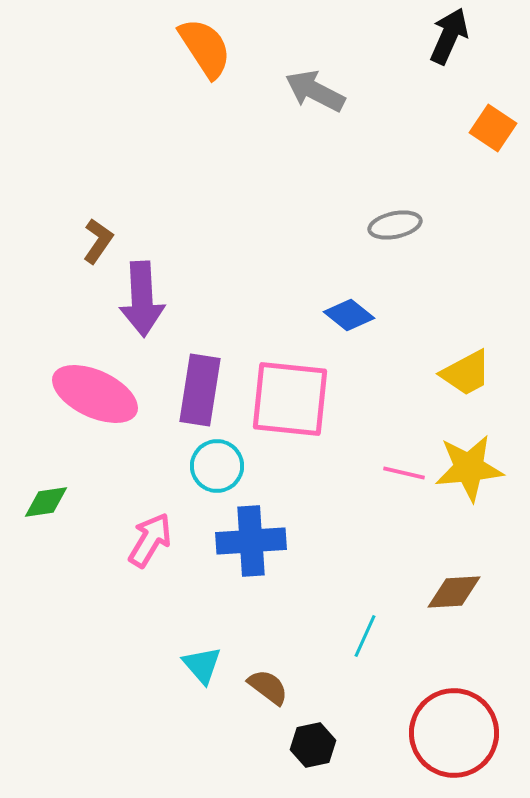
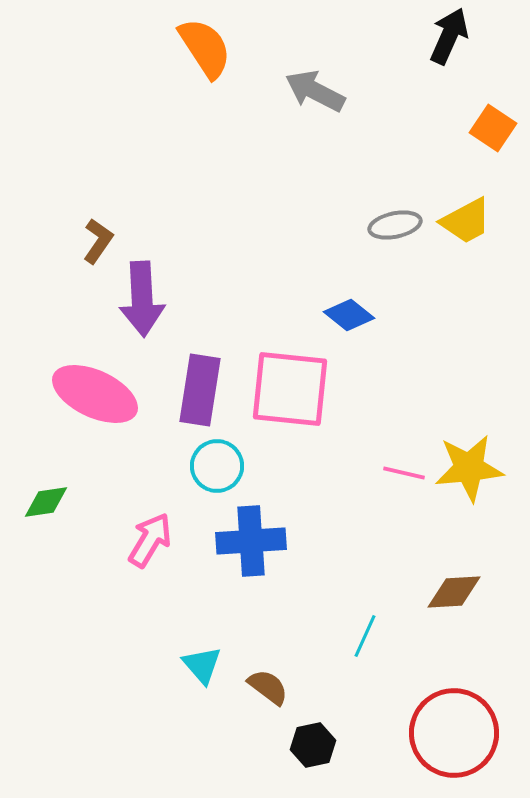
yellow trapezoid: moved 152 px up
pink square: moved 10 px up
